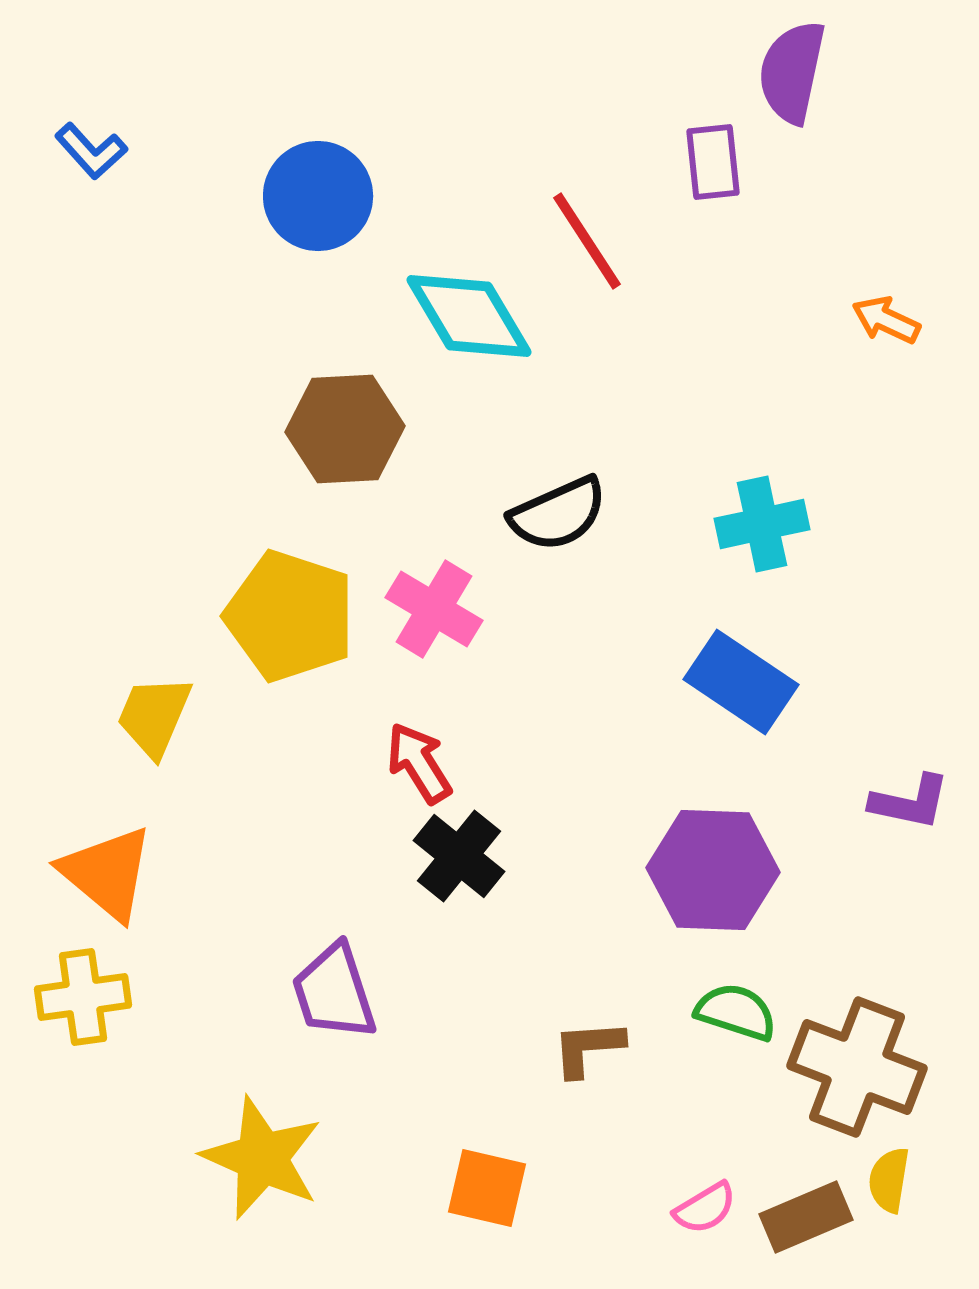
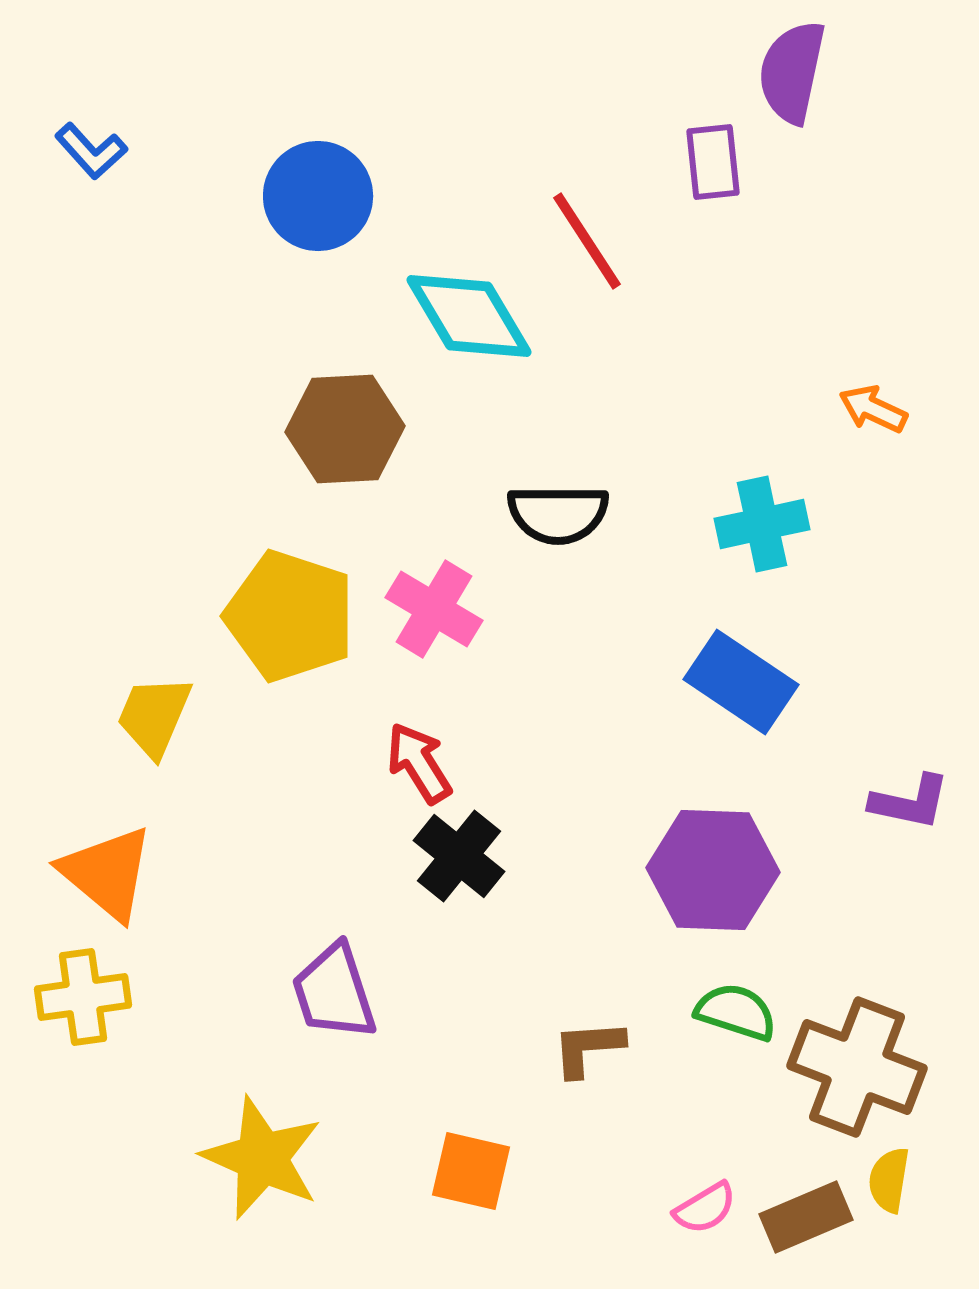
orange arrow: moved 13 px left, 89 px down
black semicircle: rotated 24 degrees clockwise
orange square: moved 16 px left, 17 px up
